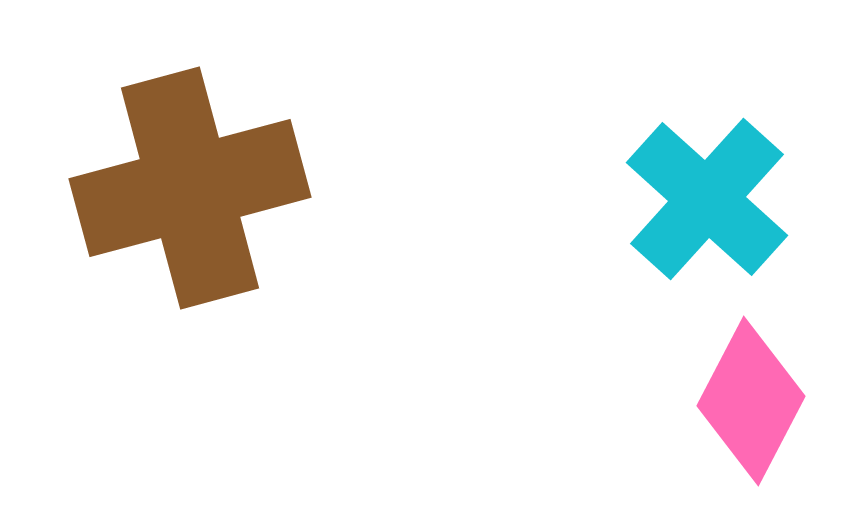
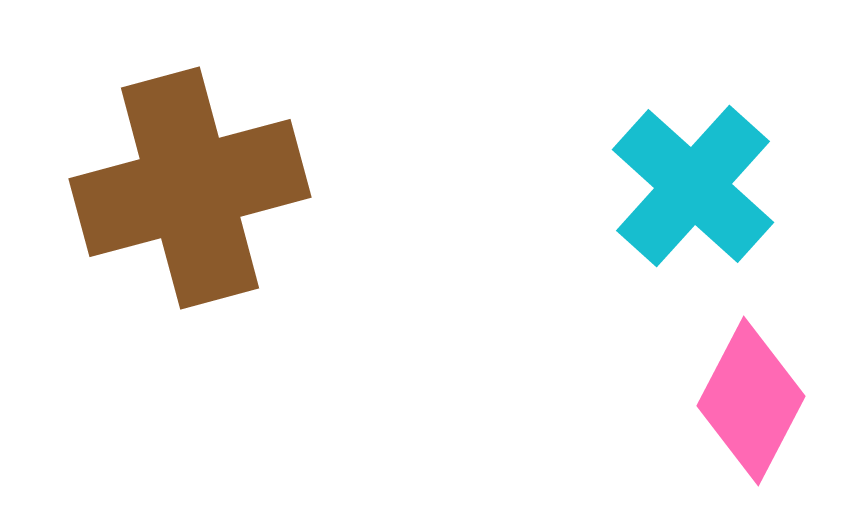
cyan cross: moved 14 px left, 13 px up
